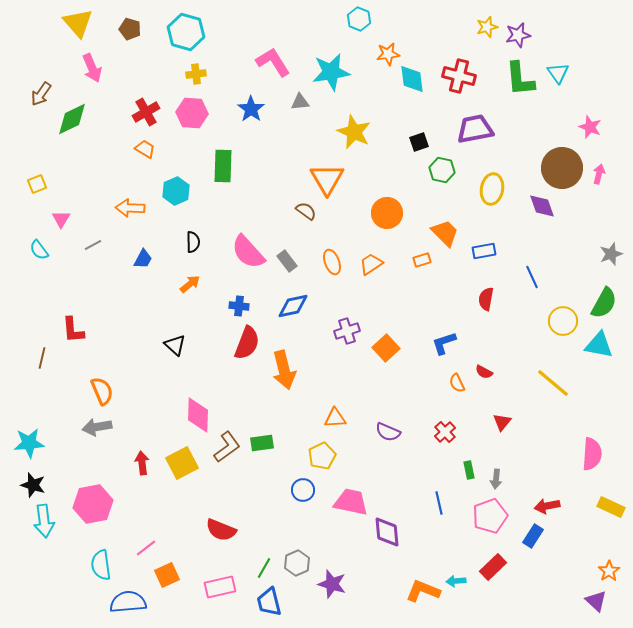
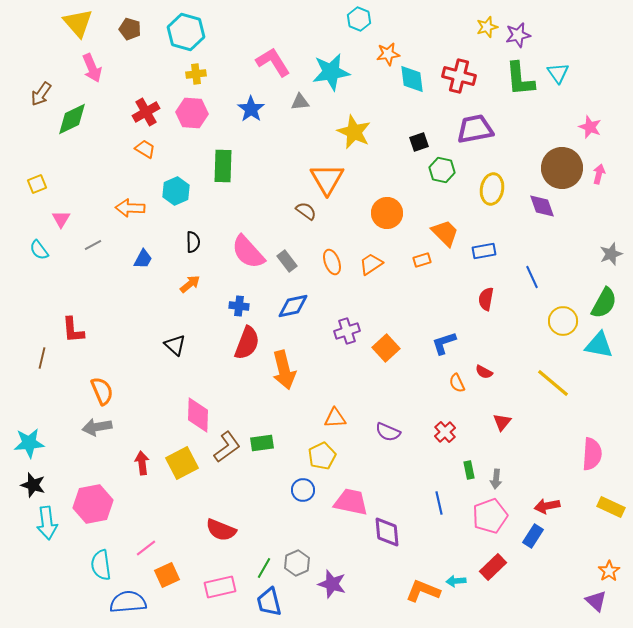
cyan arrow at (44, 521): moved 3 px right, 2 px down
